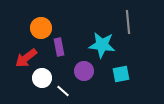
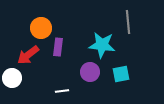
purple rectangle: moved 1 px left; rotated 18 degrees clockwise
red arrow: moved 2 px right, 3 px up
purple circle: moved 6 px right, 1 px down
white circle: moved 30 px left
white line: moved 1 px left; rotated 48 degrees counterclockwise
